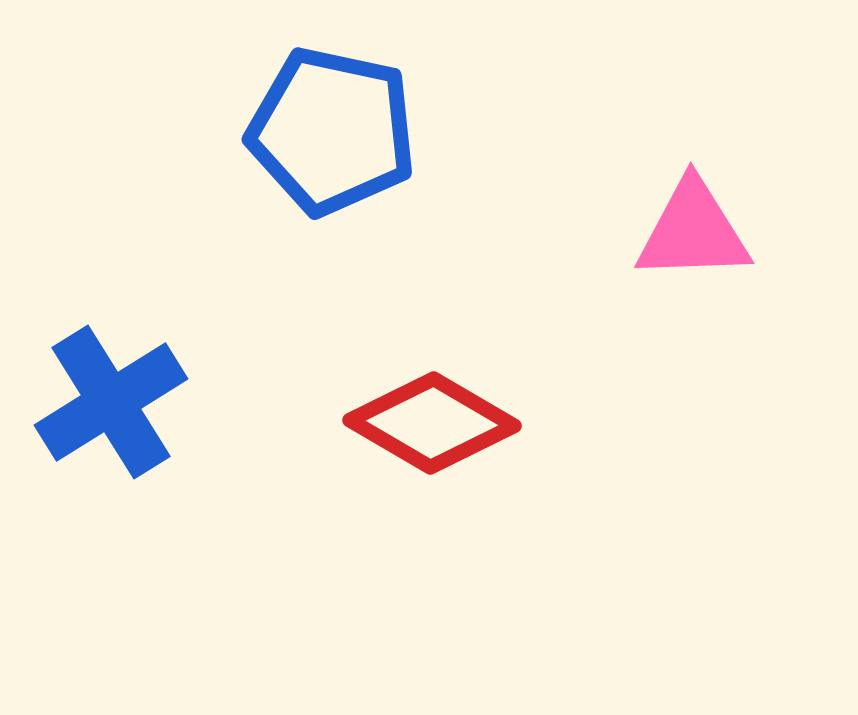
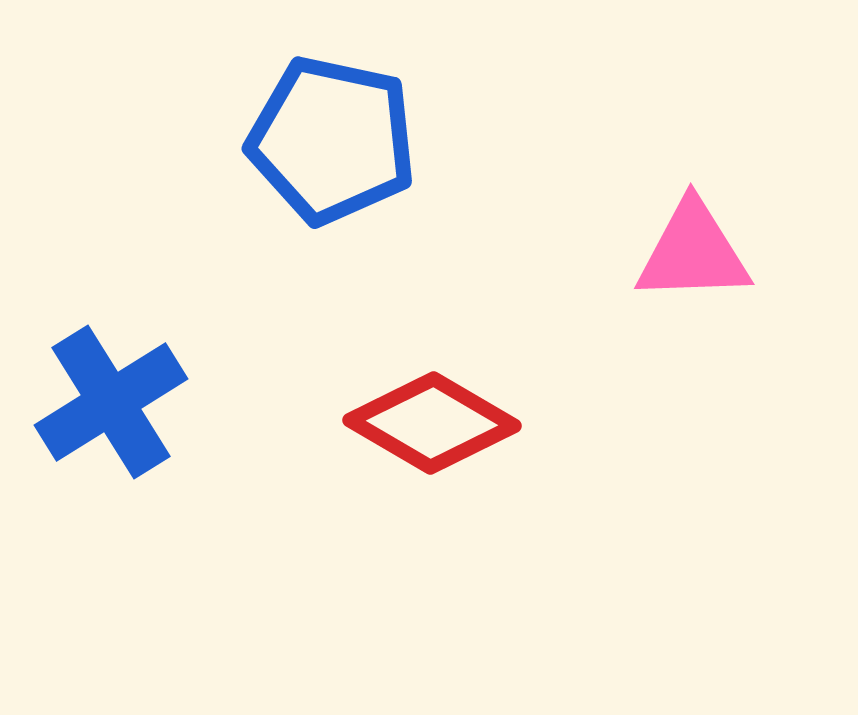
blue pentagon: moved 9 px down
pink triangle: moved 21 px down
